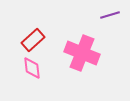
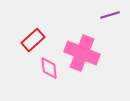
pink diamond: moved 17 px right
